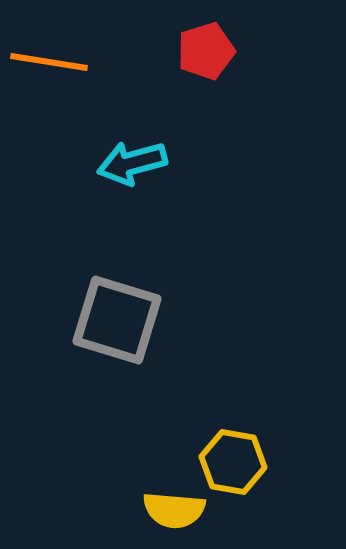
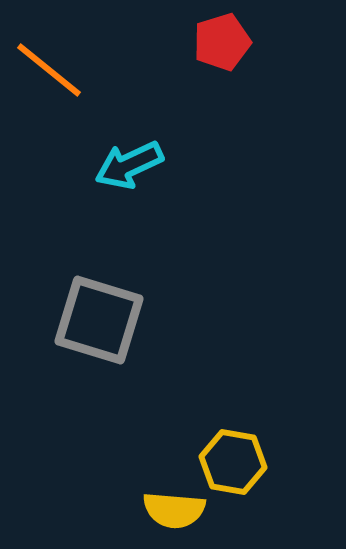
red pentagon: moved 16 px right, 9 px up
orange line: moved 8 px down; rotated 30 degrees clockwise
cyan arrow: moved 3 px left, 2 px down; rotated 10 degrees counterclockwise
gray square: moved 18 px left
